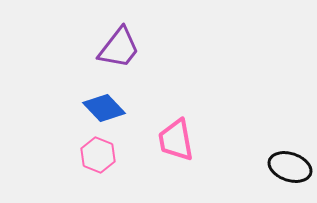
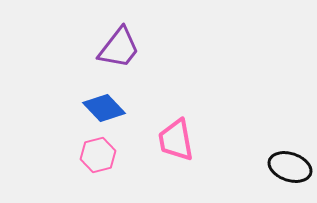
pink hexagon: rotated 24 degrees clockwise
